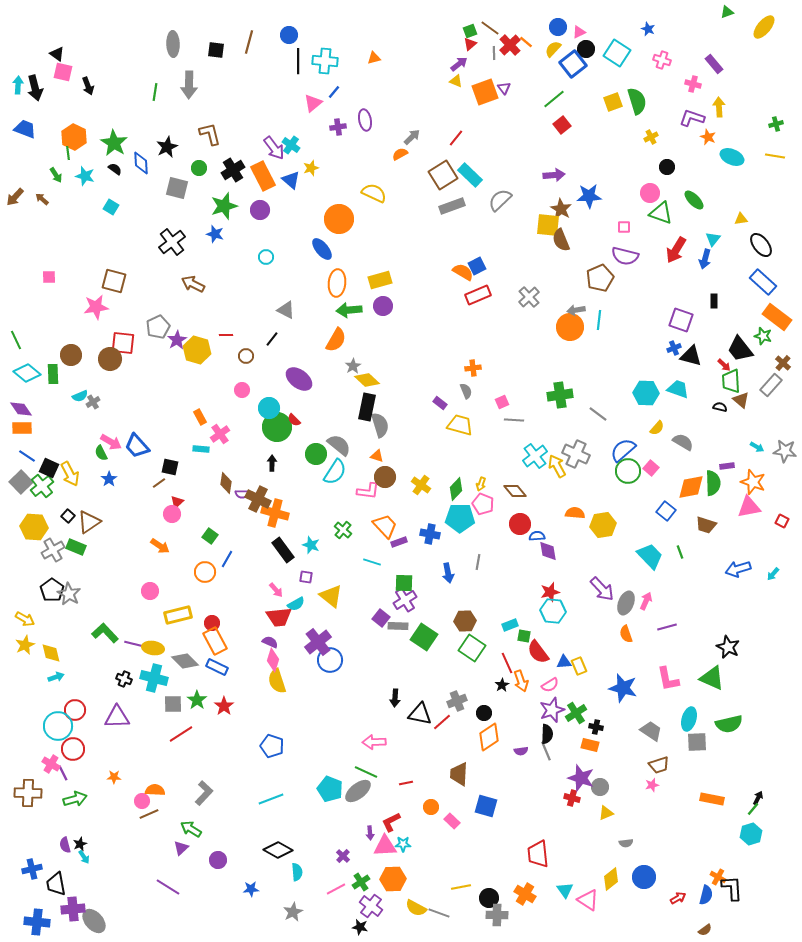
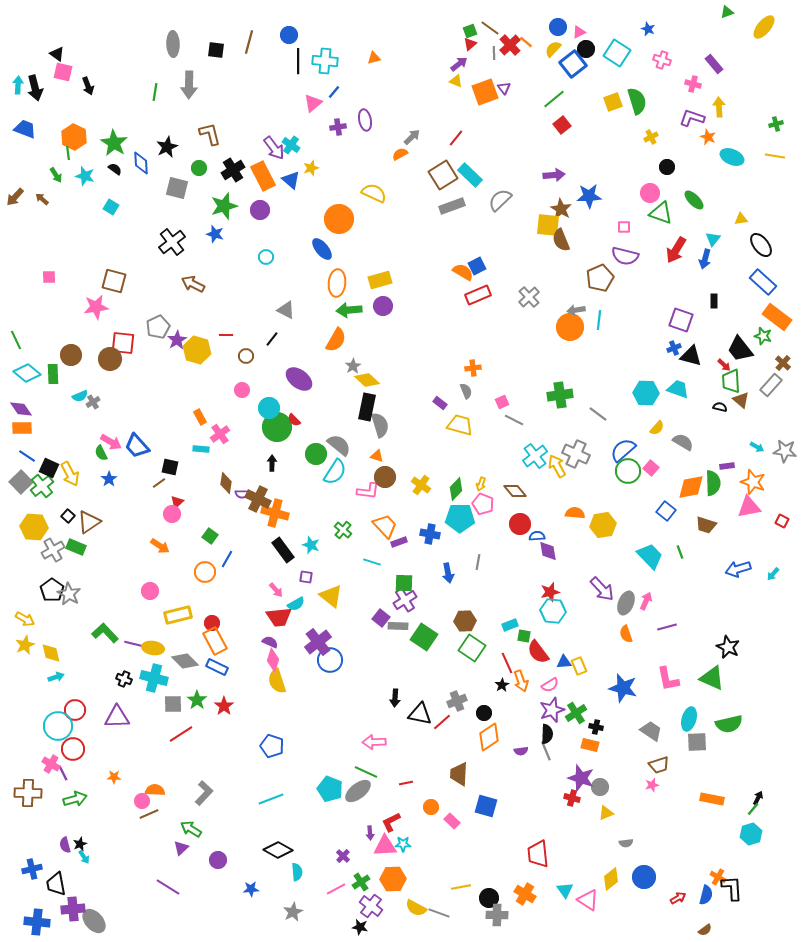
gray line at (514, 420): rotated 24 degrees clockwise
